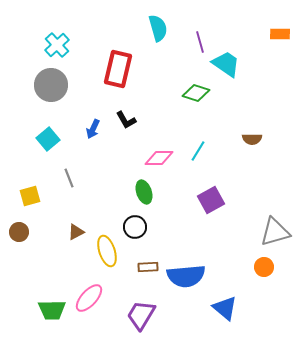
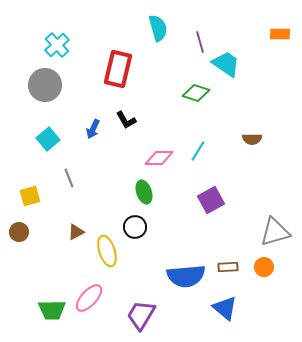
gray circle: moved 6 px left
brown rectangle: moved 80 px right
